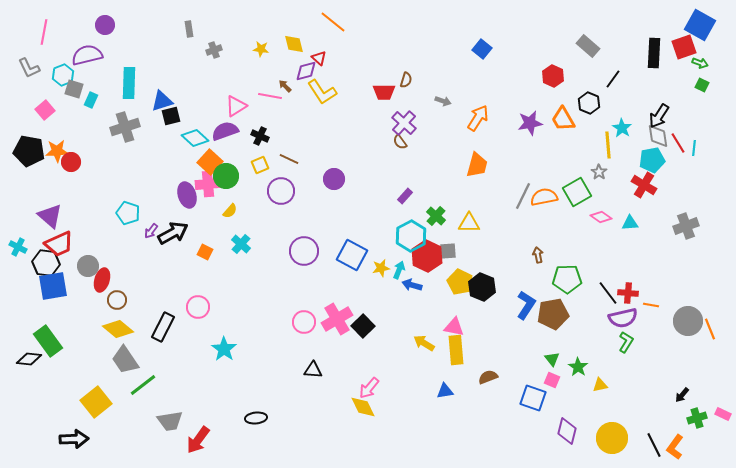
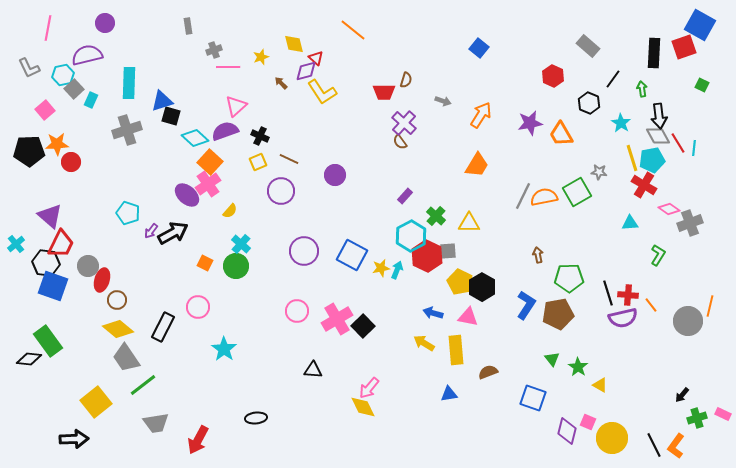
orange line at (333, 22): moved 20 px right, 8 px down
purple circle at (105, 25): moved 2 px up
gray rectangle at (189, 29): moved 1 px left, 3 px up
pink line at (44, 32): moved 4 px right, 4 px up
yellow star at (261, 49): moved 8 px down; rotated 28 degrees counterclockwise
blue square at (482, 49): moved 3 px left, 1 px up
red triangle at (319, 58): moved 3 px left
green arrow at (700, 63): moved 58 px left, 26 px down; rotated 119 degrees counterclockwise
cyan hexagon at (63, 75): rotated 10 degrees clockwise
brown arrow at (285, 86): moved 4 px left, 3 px up
gray square at (74, 89): rotated 30 degrees clockwise
pink line at (270, 96): moved 42 px left, 29 px up; rotated 10 degrees counterclockwise
pink triangle at (236, 106): rotated 10 degrees counterclockwise
black square at (171, 116): rotated 30 degrees clockwise
black arrow at (659, 116): rotated 40 degrees counterclockwise
orange arrow at (478, 118): moved 3 px right, 3 px up
orange trapezoid at (563, 119): moved 2 px left, 15 px down
gray cross at (125, 127): moved 2 px right, 3 px down
cyan star at (622, 128): moved 1 px left, 5 px up
gray diamond at (658, 136): rotated 20 degrees counterclockwise
yellow line at (608, 145): moved 24 px right, 13 px down; rotated 12 degrees counterclockwise
black pentagon at (29, 151): rotated 12 degrees counterclockwise
orange star at (57, 151): moved 7 px up
yellow square at (260, 165): moved 2 px left, 3 px up
orange trapezoid at (477, 165): rotated 16 degrees clockwise
gray star at (599, 172): rotated 28 degrees counterclockwise
green circle at (226, 176): moved 10 px right, 90 px down
purple circle at (334, 179): moved 1 px right, 4 px up
pink cross at (208, 184): rotated 30 degrees counterclockwise
purple ellipse at (187, 195): rotated 30 degrees counterclockwise
pink diamond at (601, 217): moved 68 px right, 8 px up
gray cross at (686, 226): moved 4 px right, 3 px up
red trapezoid at (59, 244): moved 2 px right; rotated 40 degrees counterclockwise
cyan cross at (18, 247): moved 2 px left, 3 px up; rotated 24 degrees clockwise
orange square at (205, 252): moved 11 px down
cyan arrow at (399, 270): moved 2 px left
green pentagon at (567, 279): moved 2 px right, 1 px up
blue arrow at (412, 285): moved 21 px right, 28 px down
blue square at (53, 286): rotated 28 degrees clockwise
black hexagon at (482, 287): rotated 8 degrees clockwise
black line at (608, 293): rotated 20 degrees clockwise
red cross at (628, 293): moved 2 px down
orange line at (651, 305): rotated 42 degrees clockwise
brown pentagon at (553, 314): moved 5 px right
pink circle at (304, 322): moved 7 px left, 11 px up
pink triangle at (454, 327): moved 14 px right, 10 px up
orange line at (710, 329): moved 23 px up; rotated 35 degrees clockwise
green L-shape at (626, 342): moved 32 px right, 87 px up
gray trapezoid at (125, 360): moved 1 px right, 2 px up
brown semicircle at (488, 377): moved 5 px up
pink square at (552, 380): moved 36 px right, 42 px down
yellow triangle at (600, 385): rotated 42 degrees clockwise
blue triangle at (445, 391): moved 4 px right, 3 px down
gray trapezoid at (170, 421): moved 14 px left, 2 px down
red arrow at (198, 440): rotated 8 degrees counterclockwise
orange L-shape at (675, 447): moved 1 px right, 1 px up
